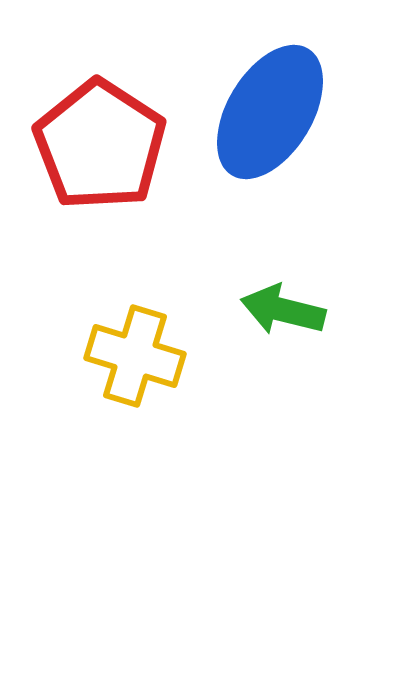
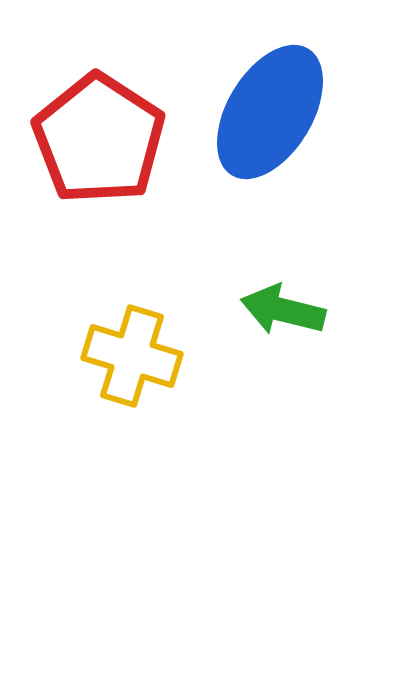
red pentagon: moved 1 px left, 6 px up
yellow cross: moved 3 px left
